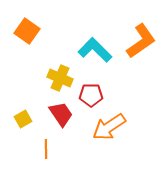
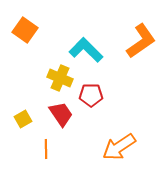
orange square: moved 2 px left, 1 px up
cyan L-shape: moved 9 px left
orange arrow: moved 10 px right, 20 px down
